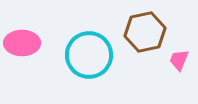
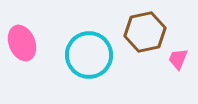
pink ellipse: rotated 68 degrees clockwise
pink trapezoid: moved 1 px left, 1 px up
